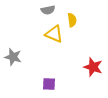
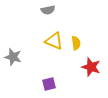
yellow semicircle: moved 4 px right, 23 px down
yellow triangle: moved 7 px down
red star: moved 2 px left
purple square: rotated 16 degrees counterclockwise
